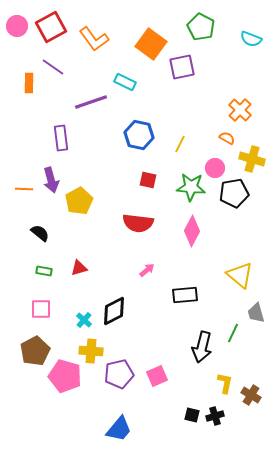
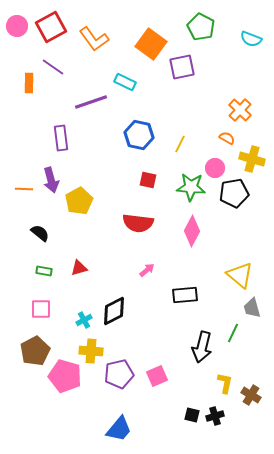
gray trapezoid at (256, 313): moved 4 px left, 5 px up
cyan cross at (84, 320): rotated 21 degrees clockwise
